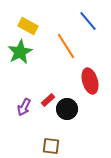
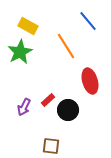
black circle: moved 1 px right, 1 px down
